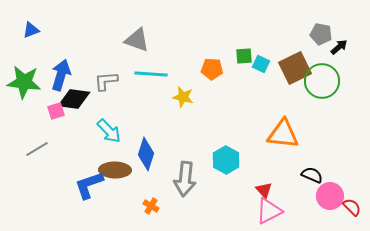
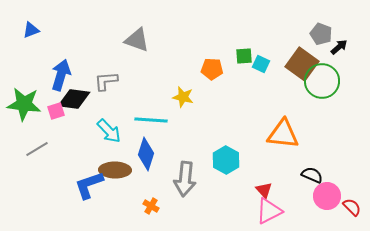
gray pentagon: rotated 10 degrees clockwise
brown square: moved 7 px right, 4 px up; rotated 28 degrees counterclockwise
cyan line: moved 46 px down
green star: moved 22 px down
pink circle: moved 3 px left
